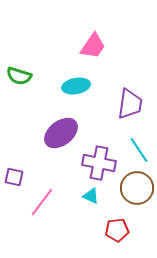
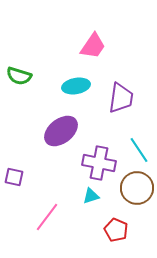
purple trapezoid: moved 9 px left, 6 px up
purple ellipse: moved 2 px up
cyan triangle: rotated 42 degrees counterclockwise
pink line: moved 5 px right, 15 px down
red pentagon: moved 1 px left; rotated 30 degrees clockwise
